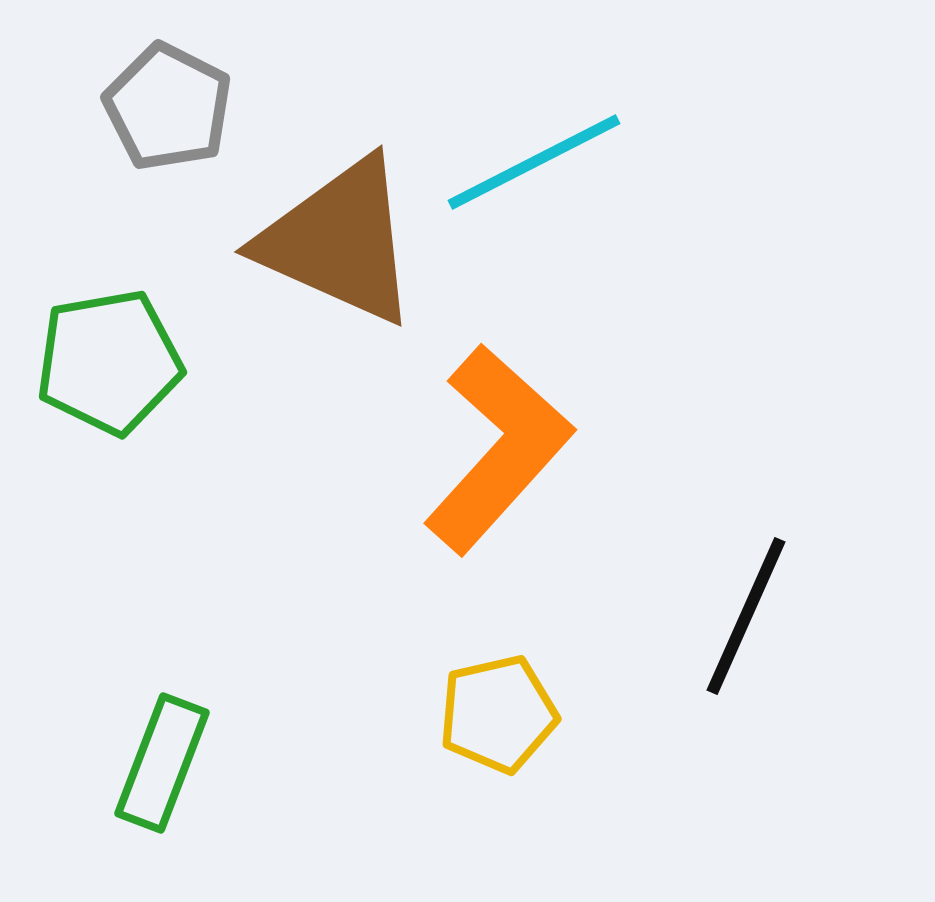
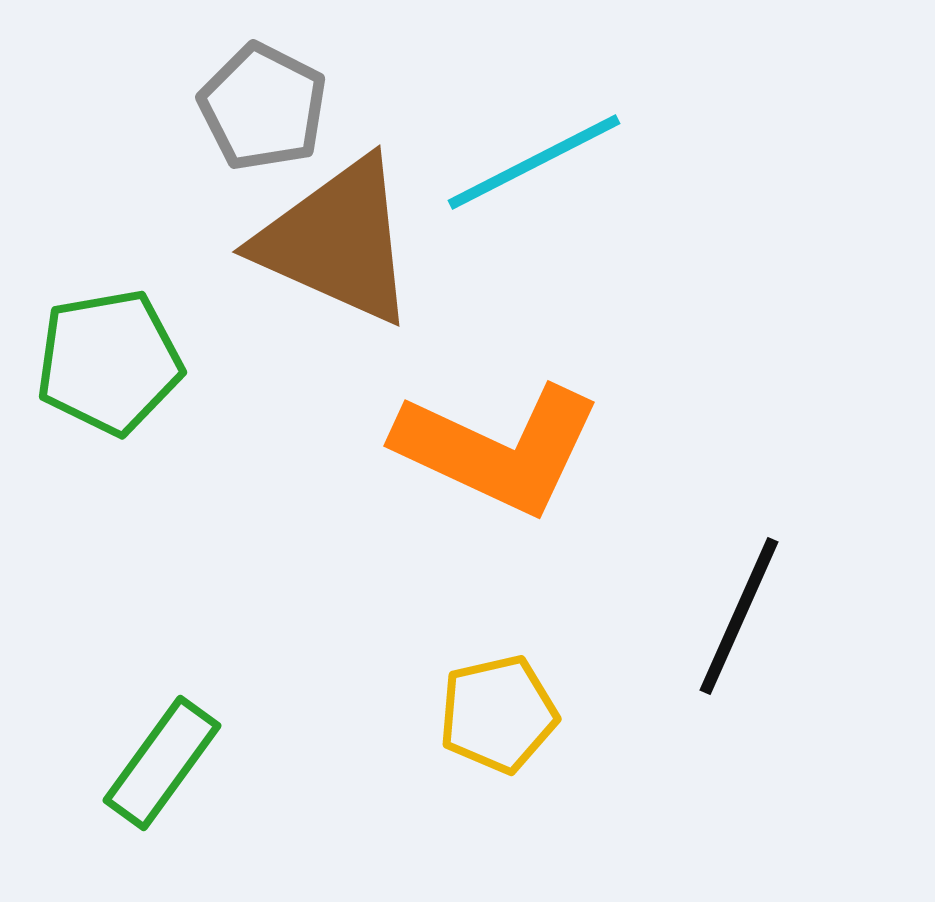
gray pentagon: moved 95 px right
brown triangle: moved 2 px left
orange L-shape: rotated 73 degrees clockwise
black line: moved 7 px left
green rectangle: rotated 15 degrees clockwise
